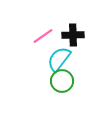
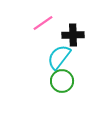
pink line: moved 13 px up
cyan semicircle: moved 2 px up
